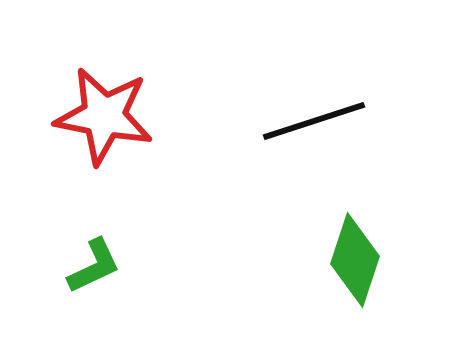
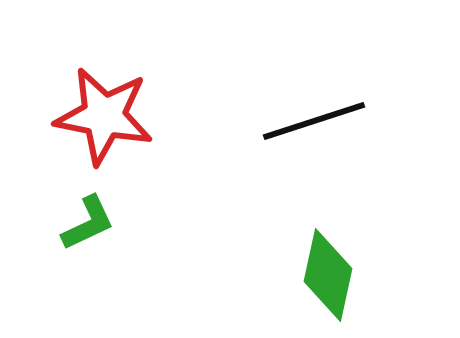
green diamond: moved 27 px left, 15 px down; rotated 6 degrees counterclockwise
green L-shape: moved 6 px left, 43 px up
